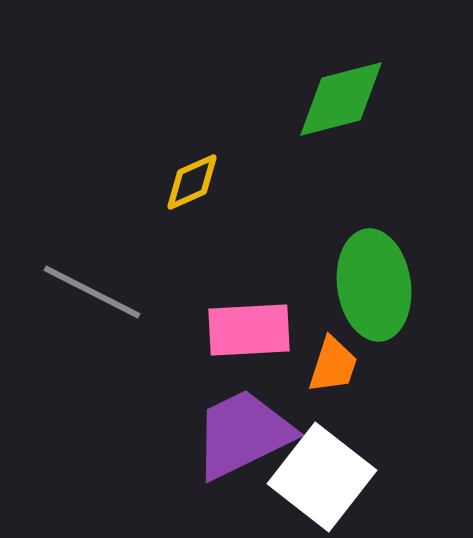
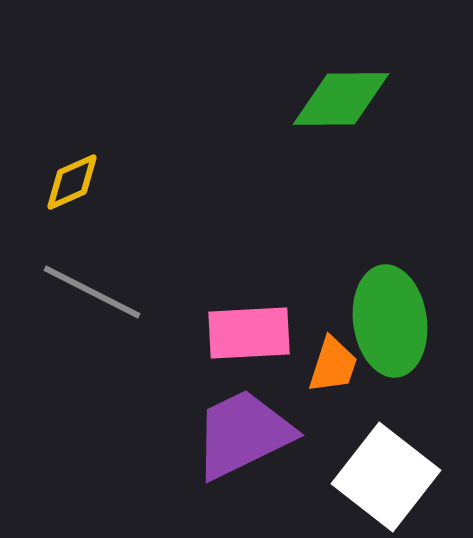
green diamond: rotated 14 degrees clockwise
yellow diamond: moved 120 px left
green ellipse: moved 16 px right, 36 px down
pink rectangle: moved 3 px down
white square: moved 64 px right
